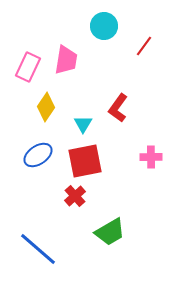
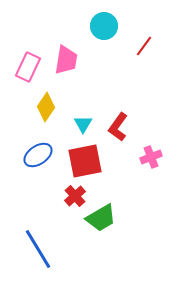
red L-shape: moved 19 px down
pink cross: rotated 20 degrees counterclockwise
green trapezoid: moved 9 px left, 14 px up
blue line: rotated 18 degrees clockwise
